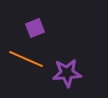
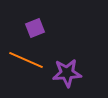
orange line: moved 1 px down
